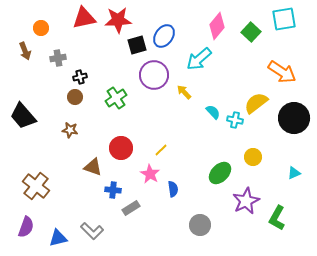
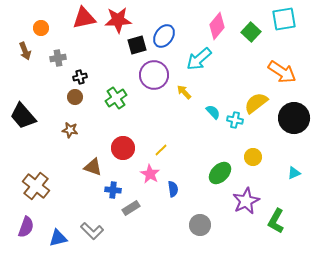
red circle: moved 2 px right
green L-shape: moved 1 px left, 3 px down
